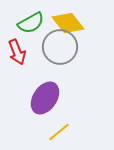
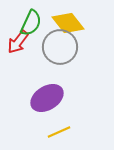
green semicircle: rotated 36 degrees counterclockwise
red arrow: moved 1 px right, 10 px up; rotated 60 degrees clockwise
purple ellipse: moved 2 px right; rotated 24 degrees clockwise
yellow line: rotated 15 degrees clockwise
